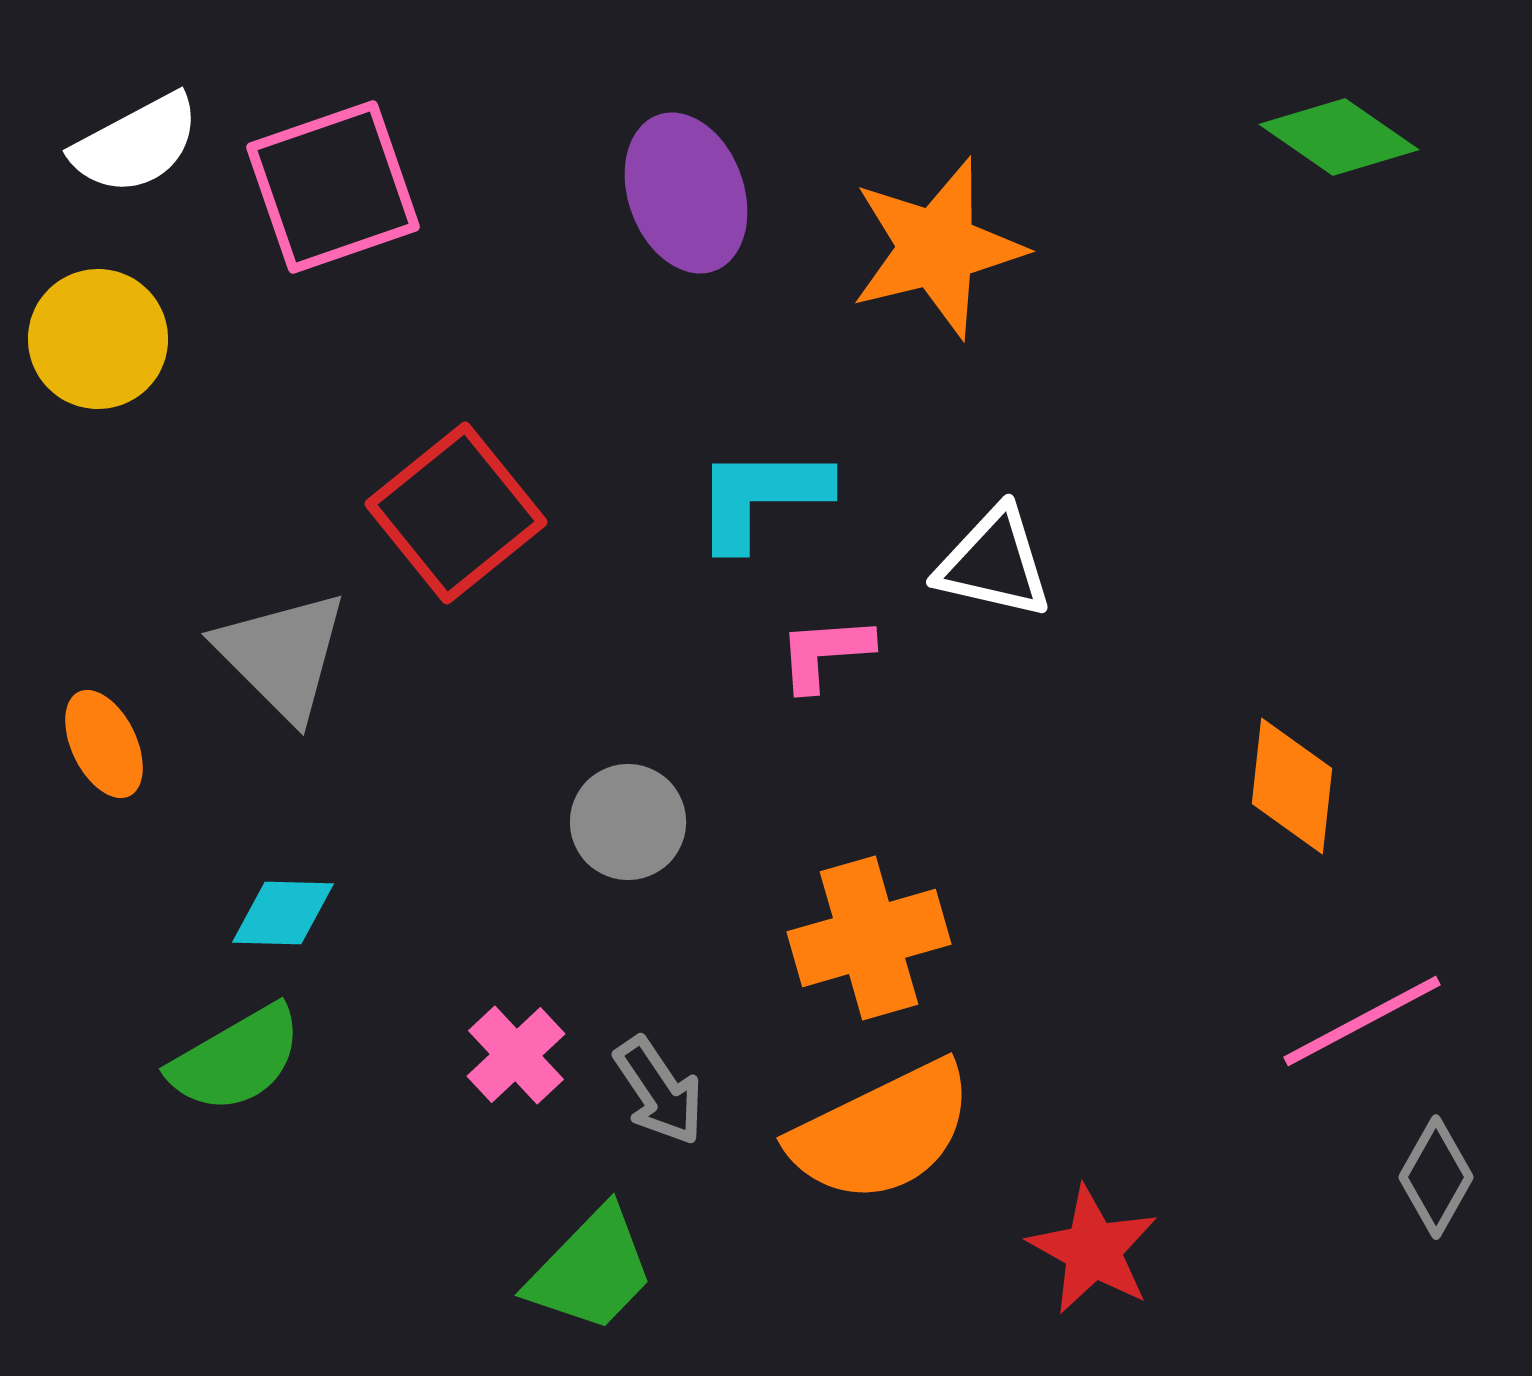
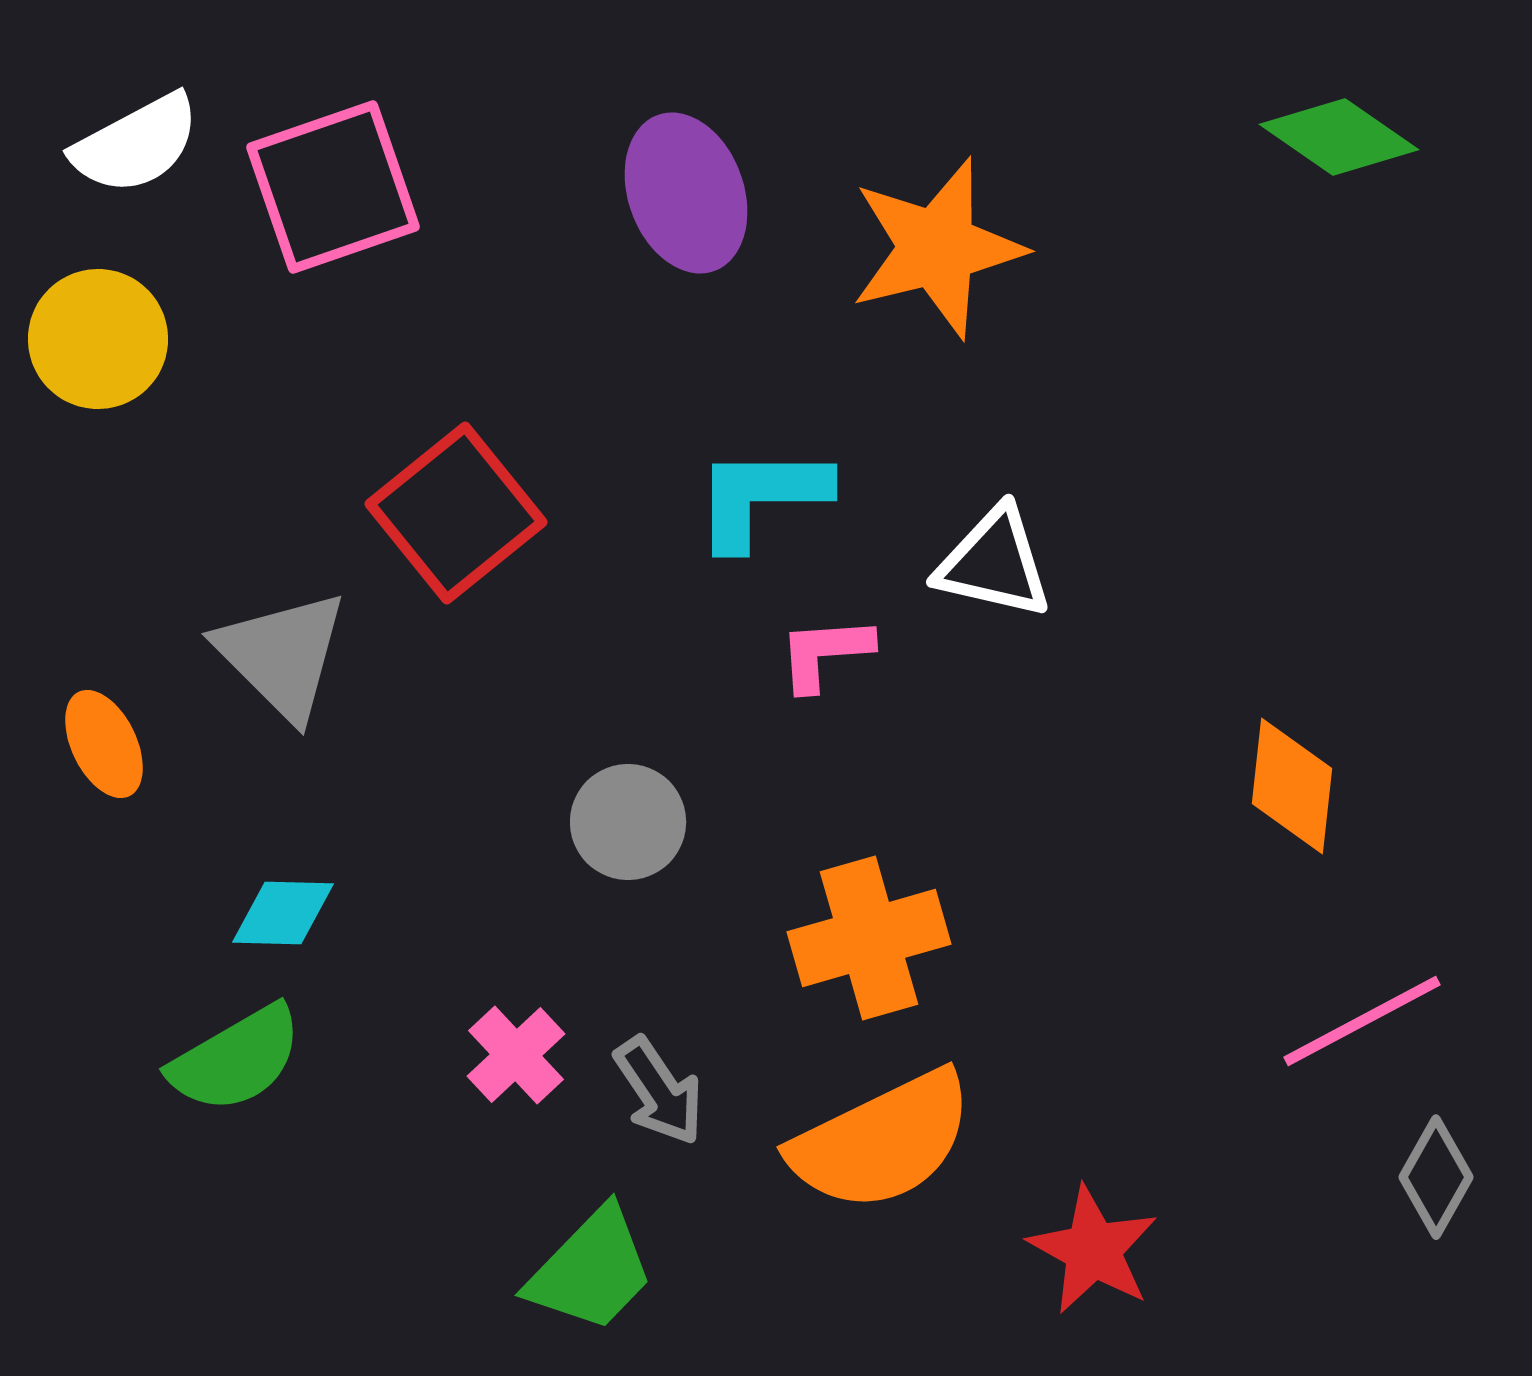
orange semicircle: moved 9 px down
